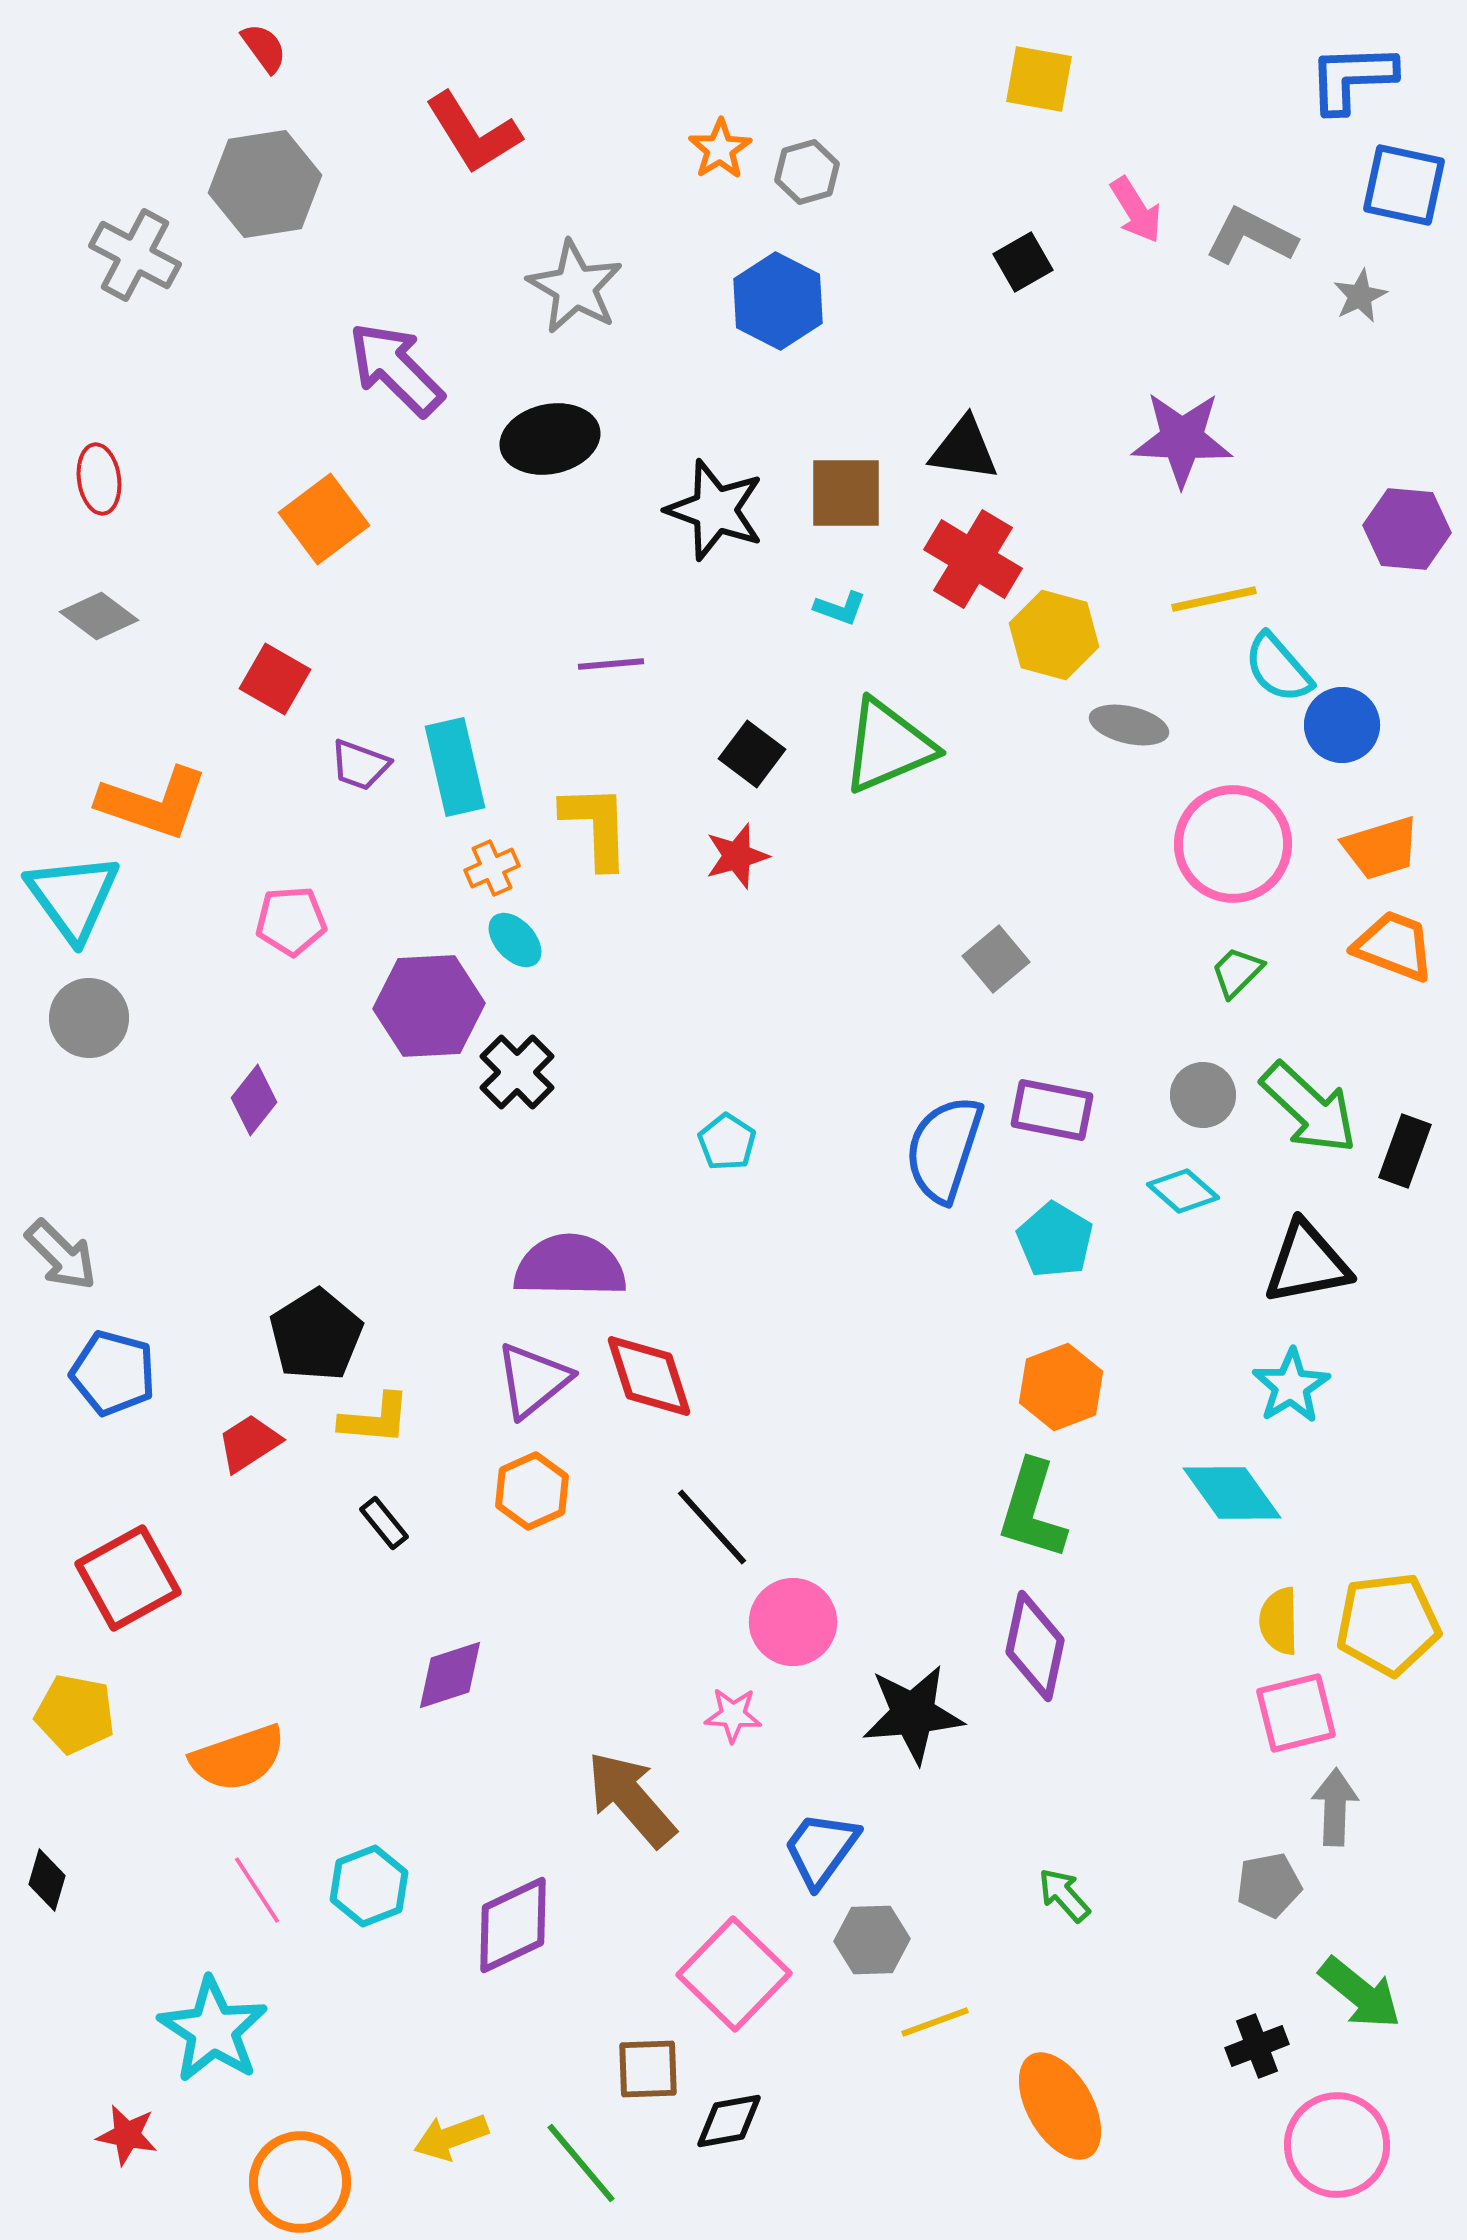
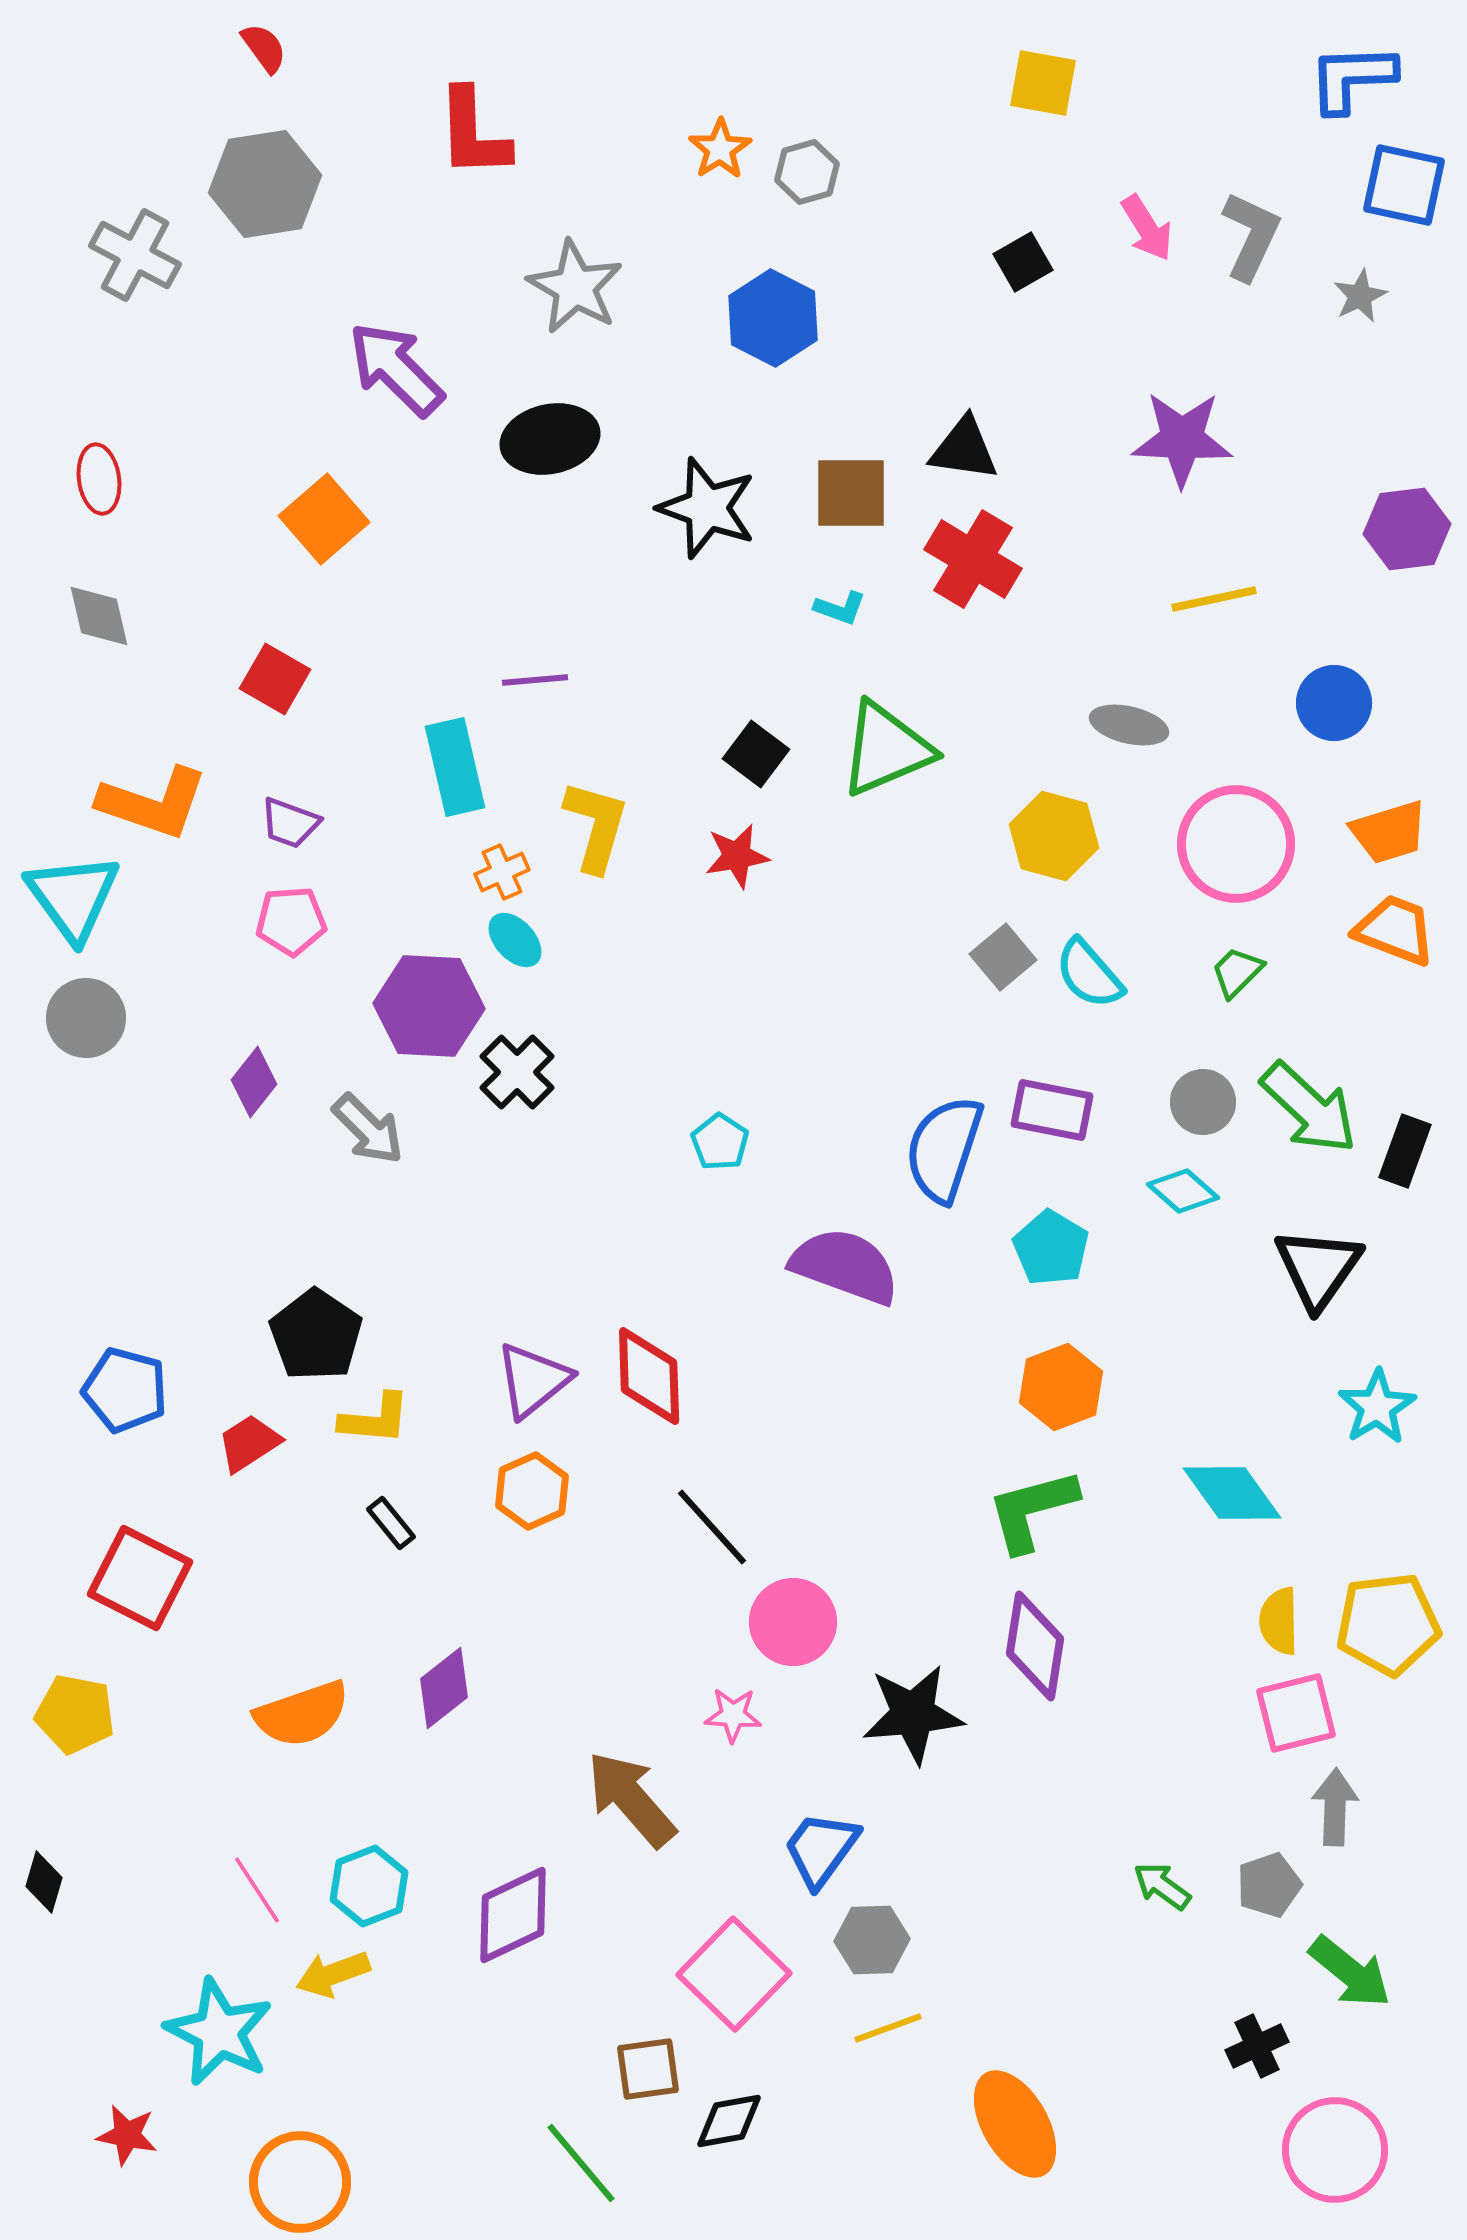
yellow square at (1039, 79): moved 4 px right, 4 px down
red L-shape at (473, 133): rotated 30 degrees clockwise
pink arrow at (1136, 210): moved 11 px right, 18 px down
gray L-shape at (1251, 236): rotated 88 degrees clockwise
blue hexagon at (778, 301): moved 5 px left, 17 px down
brown square at (846, 493): moved 5 px right
black star at (715, 510): moved 8 px left, 2 px up
orange square at (324, 519): rotated 4 degrees counterclockwise
purple hexagon at (1407, 529): rotated 12 degrees counterclockwise
gray diamond at (99, 616): rotated 40 degrees clockwise
yellow hexagon at (1054, 635): moved 201 px down
purple line at (611, 664): moved 76 px left, 16 px down
cyan semicircle at (1278, 668): moved 189 px left, 306 px down
blue circle at (1342, 725): moved 8 px left, 22 px up
green triangle at (888, 746): moved 2 px left, 3 px down
black square at (752, 754): moved 4 px right
purple trapezoid at (360, 765): moved 70 px left, 58 px down
yellow L-shape at (596, 826): rotated 18 degrees clockwise
pink circle at (1233, 844): moved 3 px right
orange trapezoid at (1381, 848): moved 8 px right, 16 px up
red star at (737, 856): rotated 6 degrees clockwise
orange cross at (492, 868): moved 10 px right, 4 px down
orange trapezoid at (1394, 946): moved 1 px right, 16 px up
gray square at (996, 959): moved 7 px right, 2 px up
purple hexagon at (429, 1006): rotated 6 degrees clockwise
gray circle at (89, 1018): moved 3 px left
gray circle at (1203, 1095): moved 7 px down
purple diamond at (254, 1100): moved 18 px up
cyan pentagon at (727, 1142): moved 7 px left
cyan pentagon at (1055, 1240): moved 4 px left, 8 px down
gray arrow at (61, 1255): moved 307 px right, 126 px up
black triangle at (1307, 1263): moved 11 px right, 5 px down; rotated 44 degrees counterclockwise
purple semicircle at (570, 1266): moved 275 px right; rotated 19 degrees clockwise
black pentagon at (316, 1335): rotated 6 degrees counterclockwise
blue pentagon at (113, 1373): moved 12 px right, 17 px down
red diamond at (649, 1376): rotated 16 degrees clockwise
cyan star at (1291, 1386): moved 86 px right, 21 px down
green L-shape at (1032, 1510): rotated 58 degrees clockwise
black rectangle at (384, 1523): moved 7 px right
red square at (128, 1578): moved 12 px right; rotated 34 degrees counterclockwise
purple diamond at (1035, 1646): rotated 3 degrees counterclockwise
purple diamond at (450, 1675): moved 6 px left, 13 px down; rotated 20 degrees counterclockwise
orange semicircle at (238, 1758): moved 64 px right, 44 px up
black diamond at (47, 1880): moved 3 px left, 2 px down
gray pentagon at (1269, 1885): rotated 8 degrees counterclockwise
green arrow at (1064, 1895): moved 98 px right, 9 px up; rotated 12 degrees counterclockwise
purple diamond at (513, 1925): moved 10 px up
green arrow at (1360, 1993): moved 10 px left, 21 px up
yellow line at (935, 2022): moved 47 px left, 6 px down
cyan star at (213, 2030): moved 6 px right, 2 px down; rotated 6 degrees counterclockwise
black cross at (1257, 2046): rotated 4 degrees counterclockwise
brown square at (648, 2069): rotated 6 degrees counterclockwise
orange ellipse at (1060, 2106): moved 45 px left, 18 px down
yellow arrow at (451, 2137): moved 118 px left, 163 px up
pink circle at (1337, 2145): moved 2 px left, 5 px down
